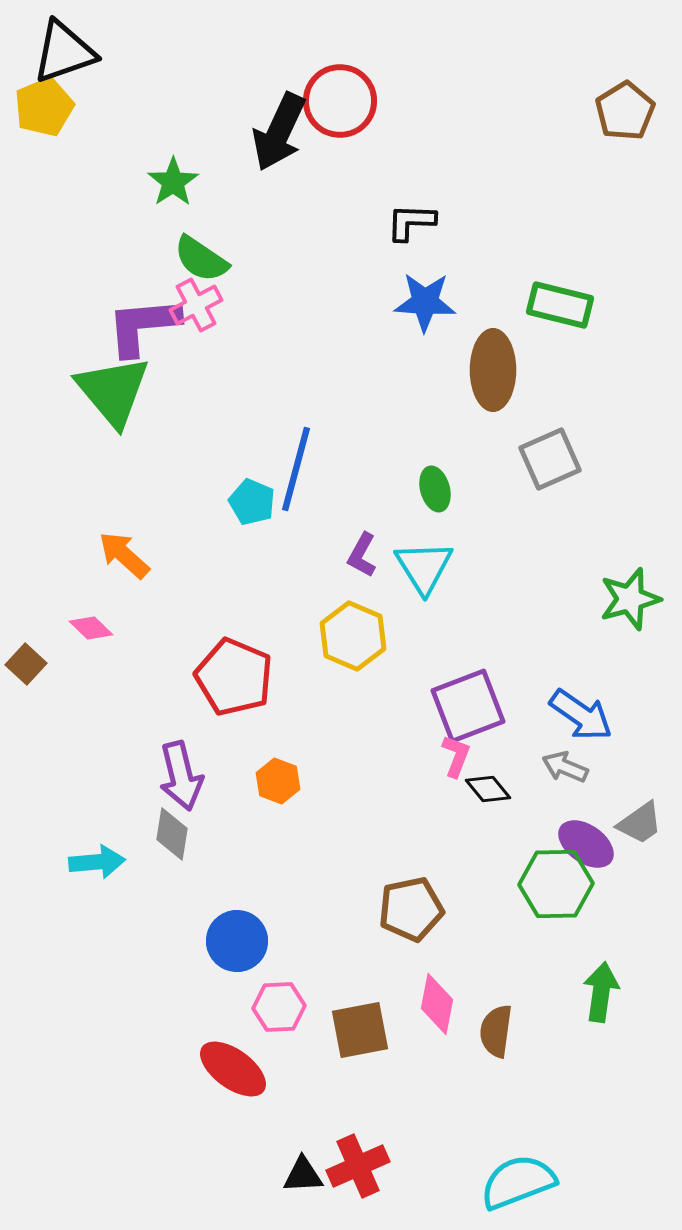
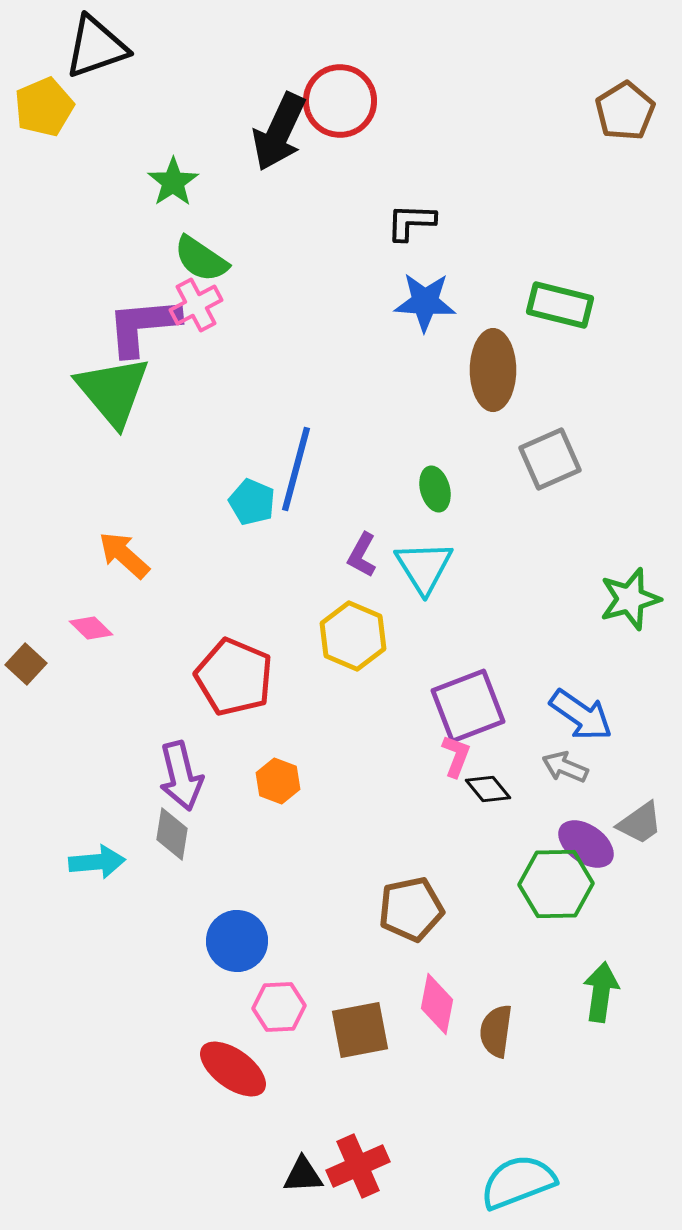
black triangle at (64, 52): moved 32 px right, 5 px up
